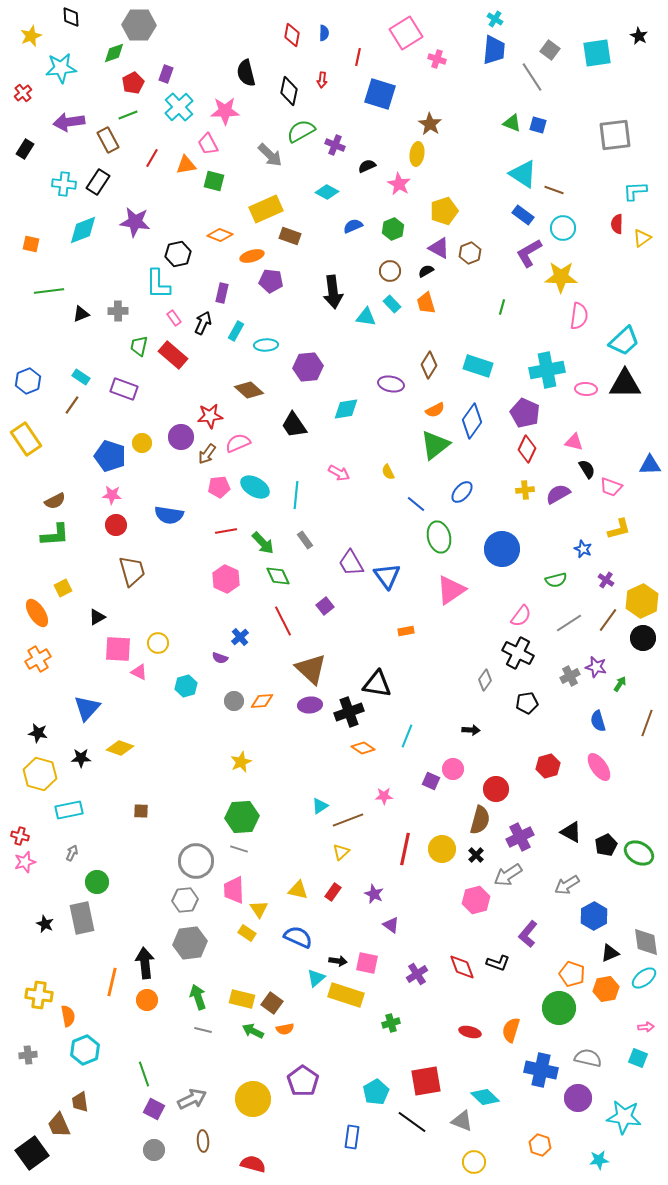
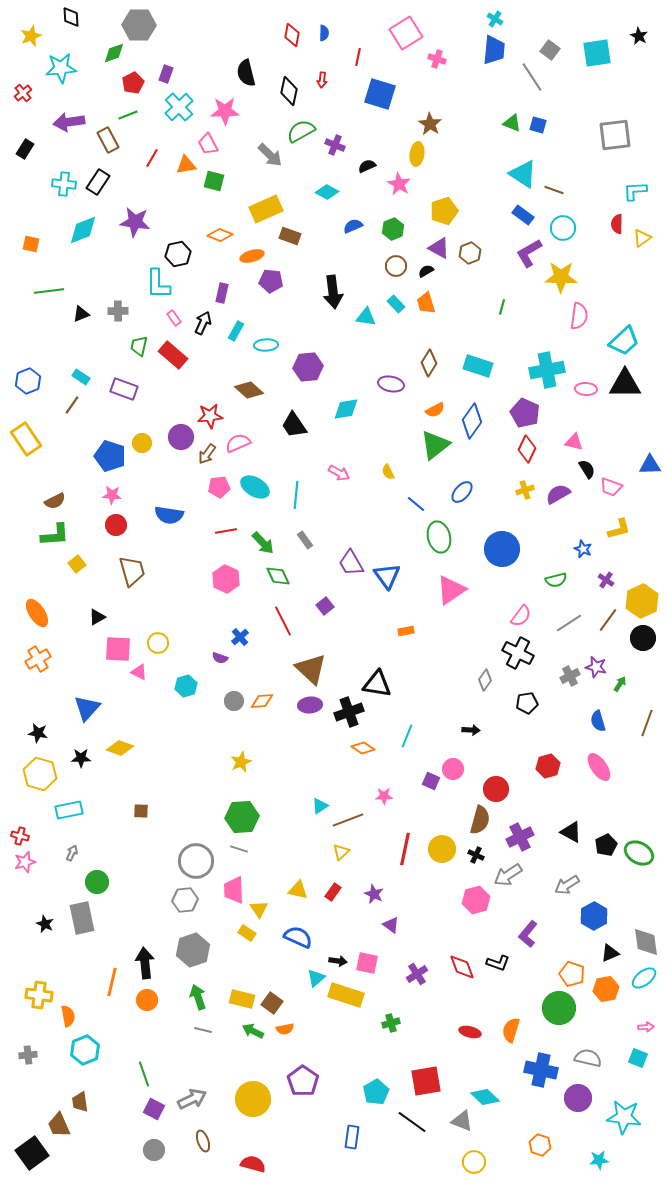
brown circle at (390, 271): moved 6 px right, 5 px up
cyan rectangle at (392, 304): moved 4 px right
brown diamond at (429, 365): moved 2 px up
yellow cross at (525, 490): rotated 12 degrees counterclockwise
yellow square at (63, 588): moved 14 px right, 24 px up; rotated 12 degrees counterclockwise
black cross at (476, 855): rotated 21 degrees counterclockwise
gray hexagon at (190, 943): moved 3 px right, 7 px down; rotated 12 degrees counterclockwise
brown ellipse at (203, 1141): rotated 15 degrees counterclockwise
